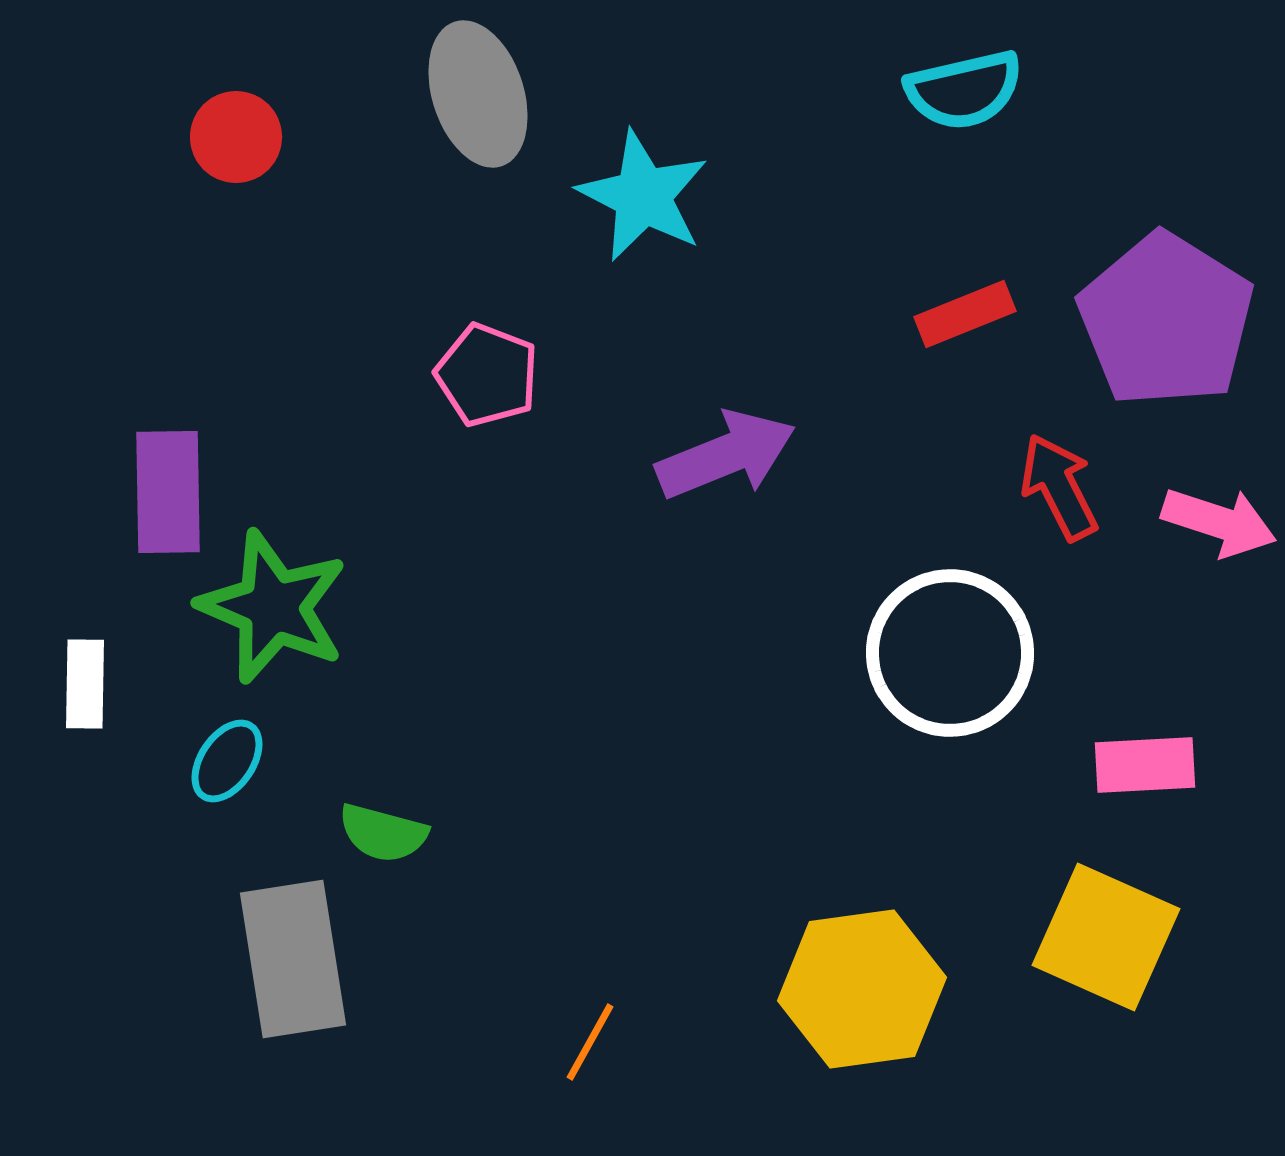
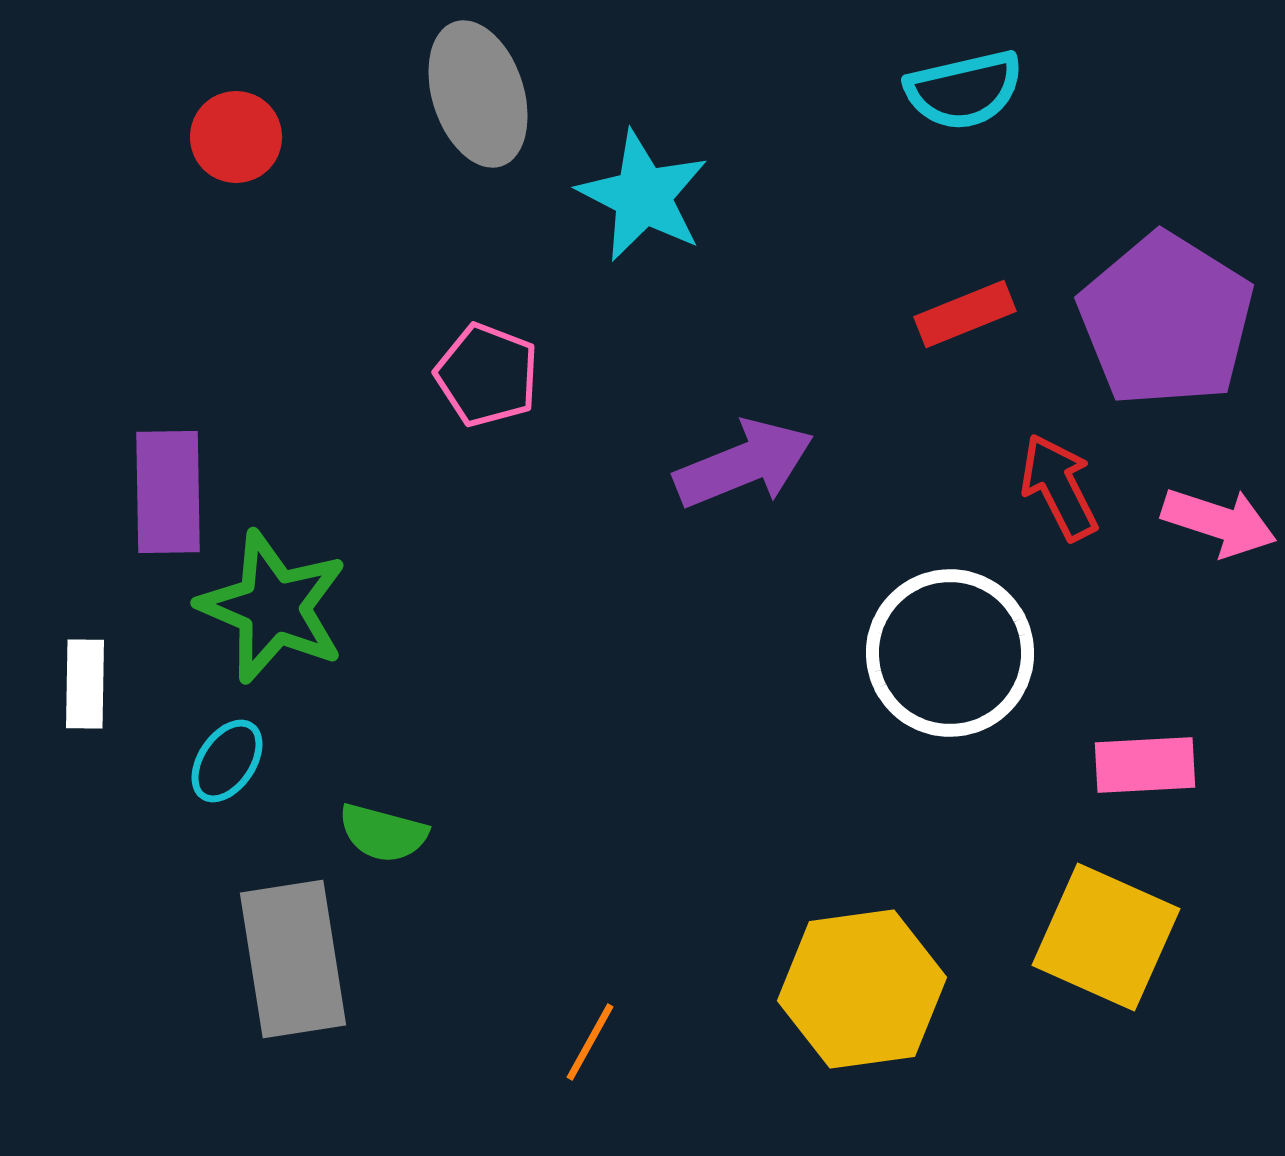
purple arrow: moved 18 px right, 9 px down
